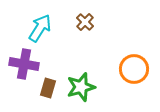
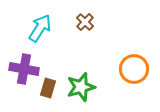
purple cross: moved 5 px down
